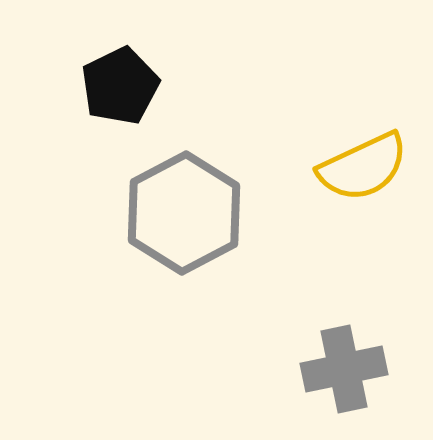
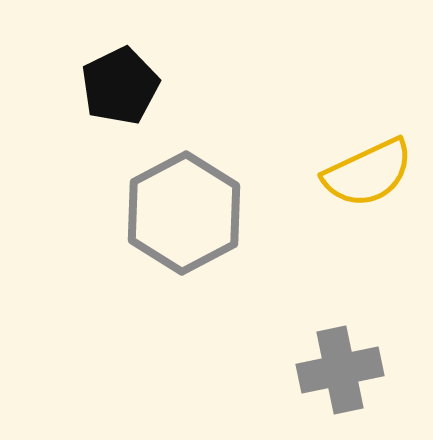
yellow semicircle: moved 5 px right, 6 px down
gray cross: moved 4 px left, 1 px down
